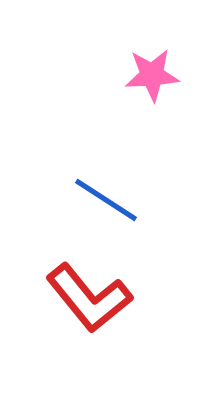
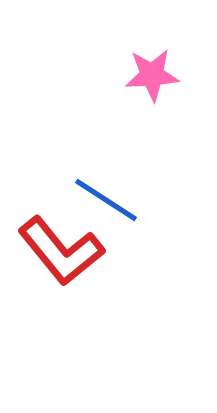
red L-shape: moved 28 px left, 47 px up
